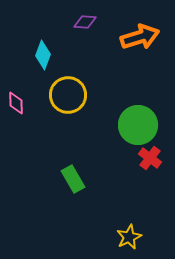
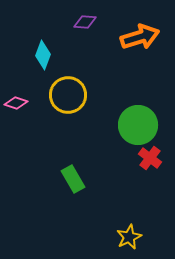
pink diamond: rotated 70 degrees counterclockwise
